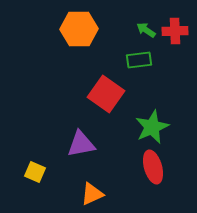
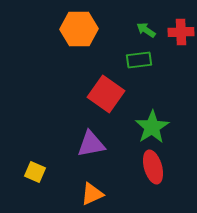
red cross: moved 6 px right, 1 px down
green star: rotated 8 degrees counterclockwise
purple triangle: moved 10 px right
